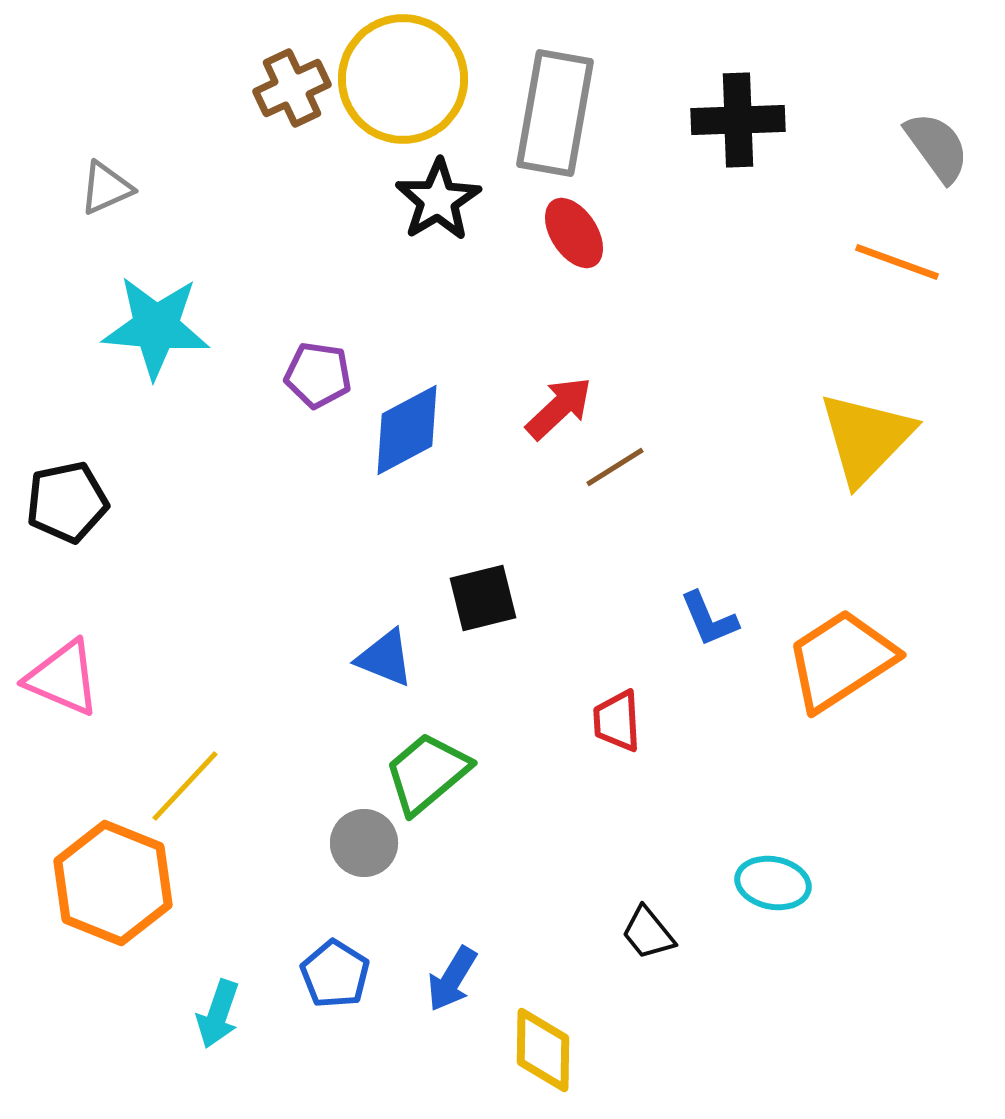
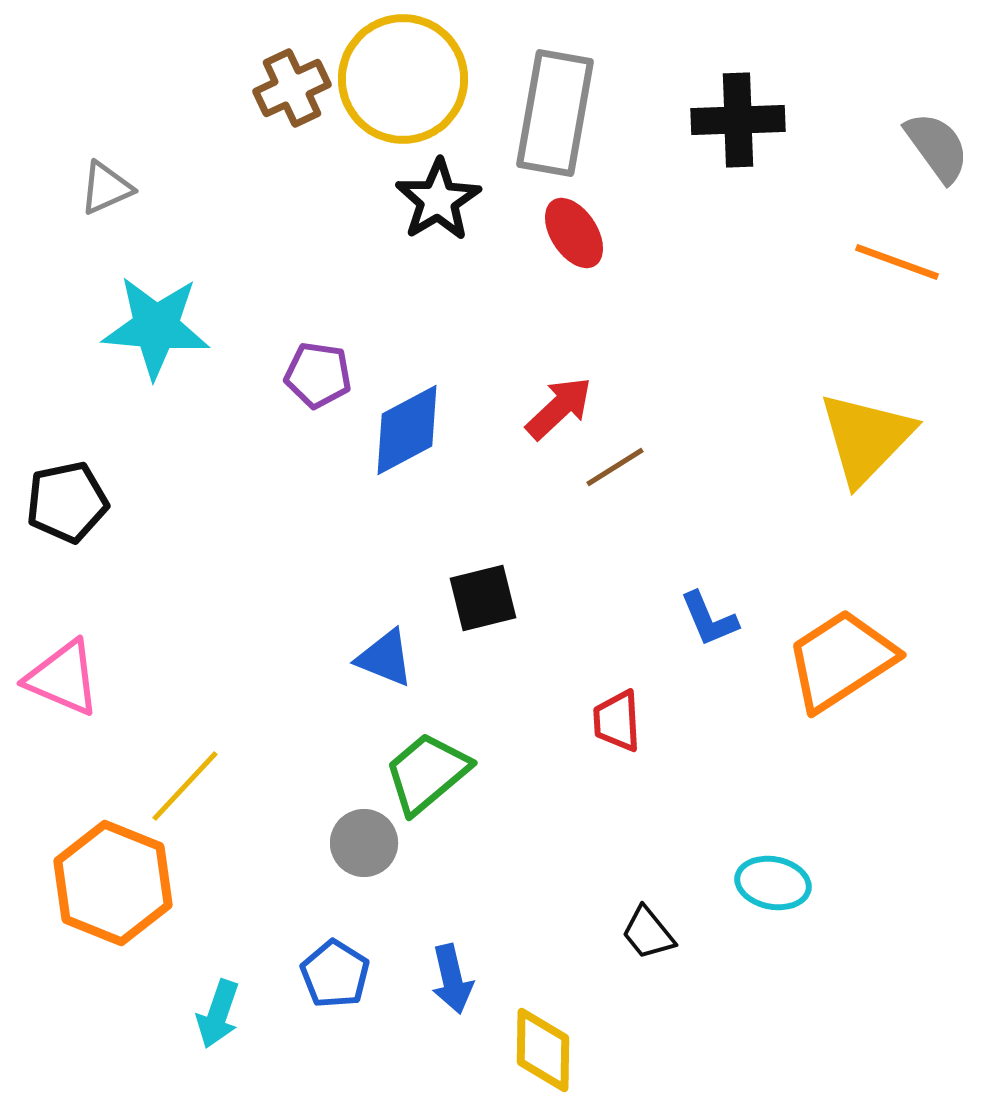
blue arrow: rotated 44 degrees counterclockwise
